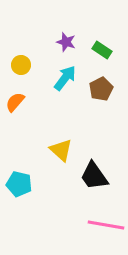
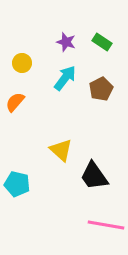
green rectangle: moved 8 px up
yellow circle: moved 1 px right, 2 px up
cyan pentagon: moved 2 px left
